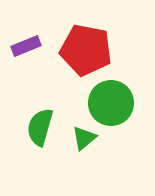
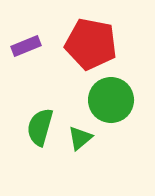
red pentagon: moved 5 px right, 6 px up
green circle: moved 3 px up
green triangle: moved 4 px left
